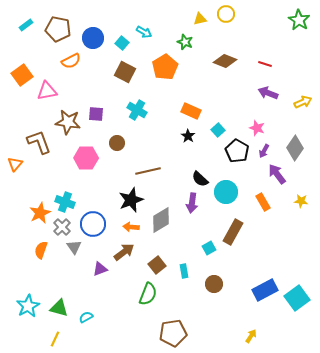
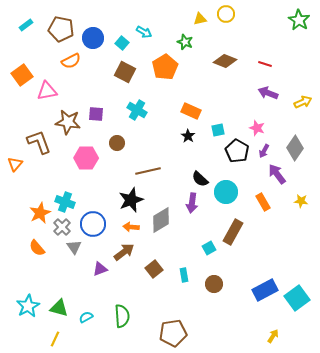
brown pentagon at (58, 29): moved 3 px right
cyan square at (218, 130): rotated 32 degrees clockwise
orange semicircle at (41, 250): moved 4 px left, 2 px up; rotated 60 degrees counterclockwise
brown square at (157, 265): moved 3 px left, 4 px down
cyan rectangle at (184, 271): moved 4 px down
green semicircle at (148, 294): moved 26 px left, 22 px down; rotated 25 degrees counterclockwise
yellow arrow at (251, 336): moved 22 px right
